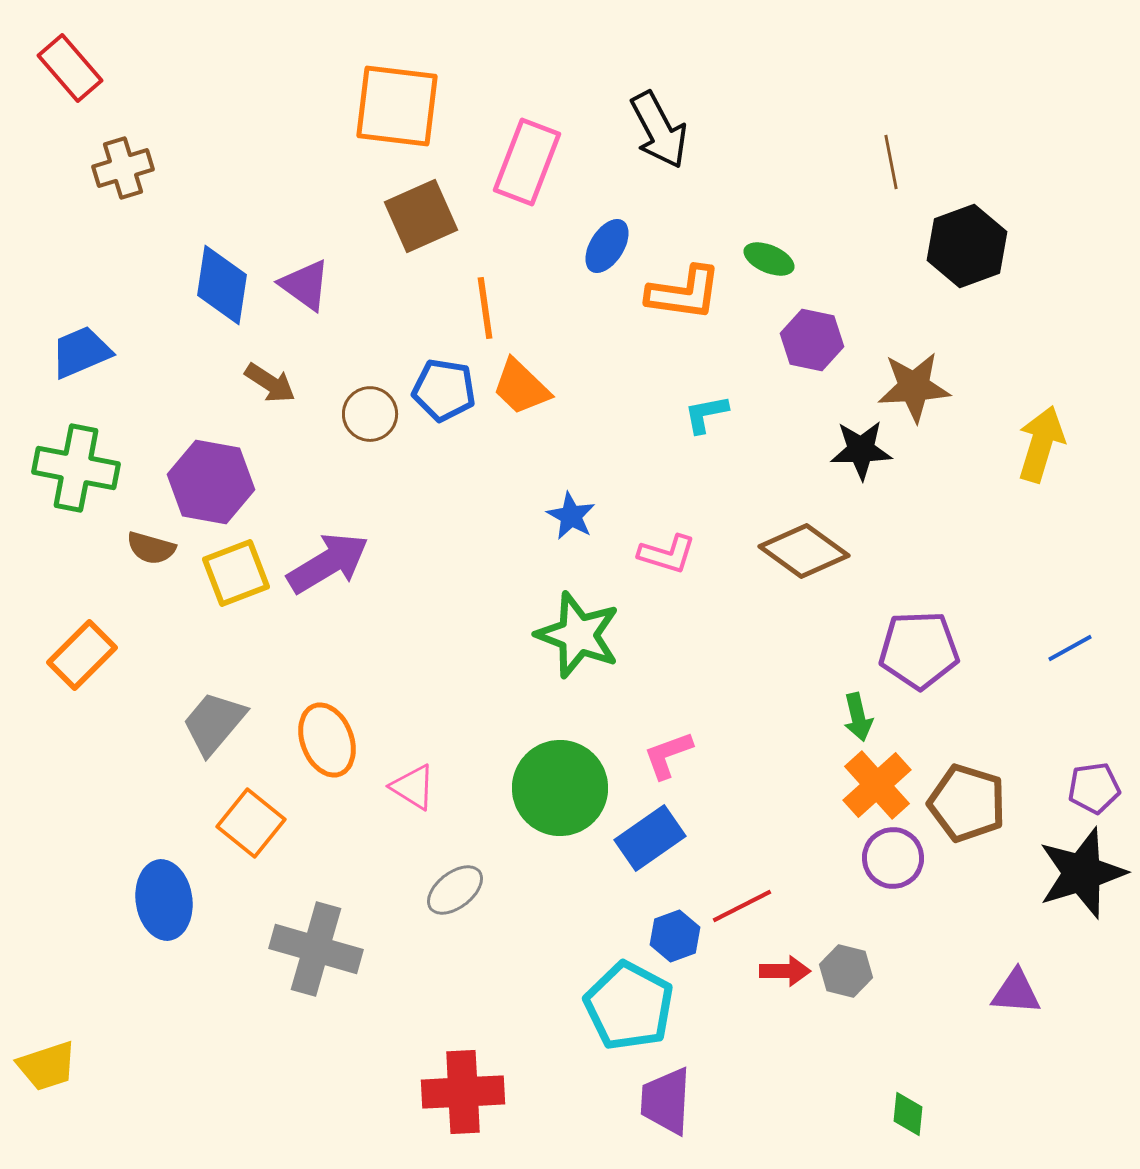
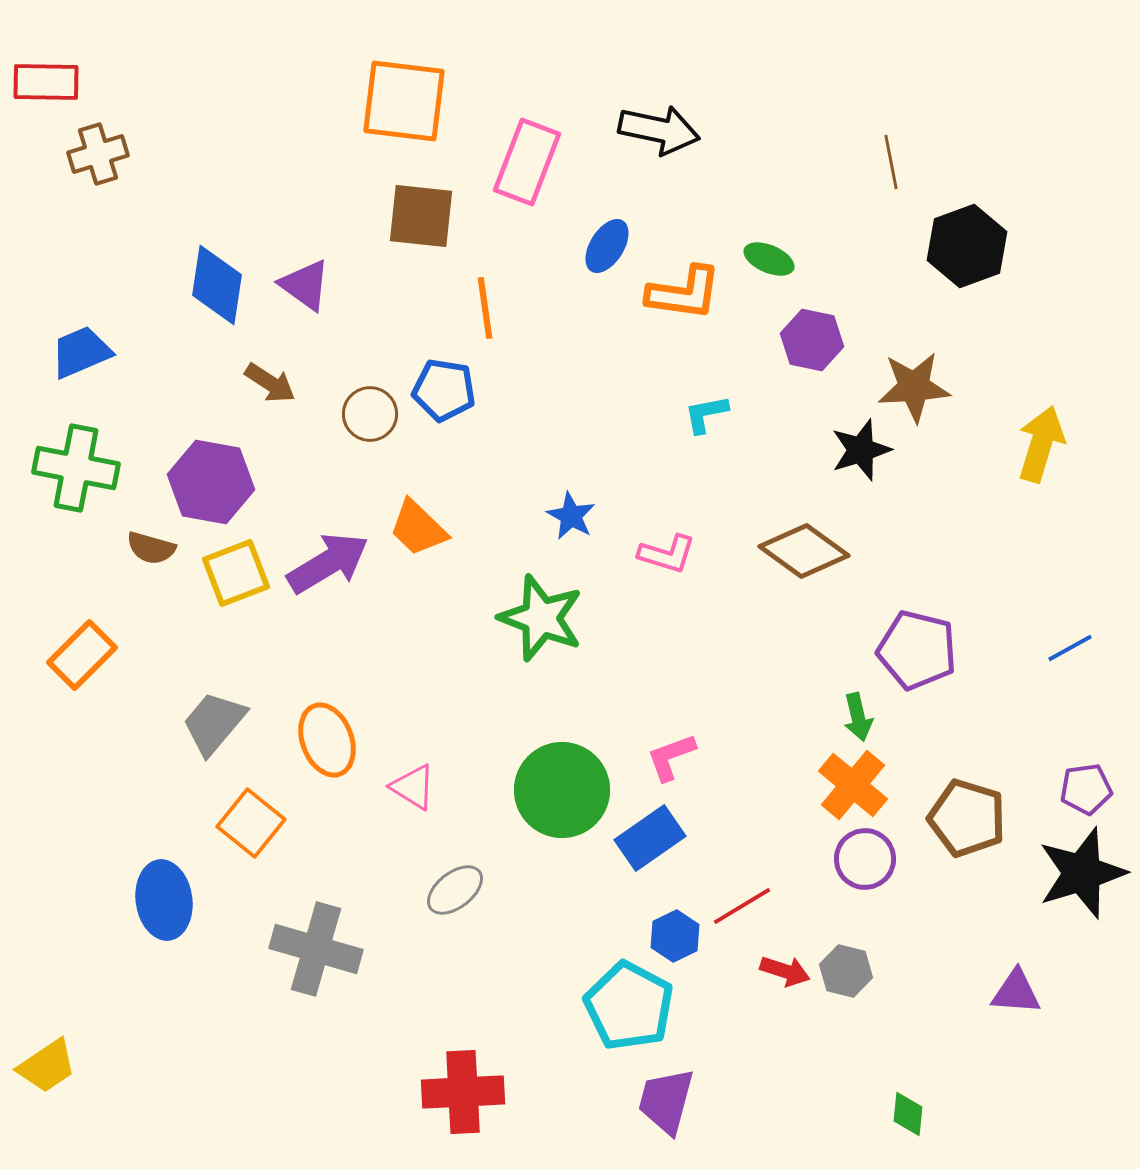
red rectangle at (70, 68): moved 24 px left, 14 px down; rotated 48 degrees counterclockwise
orange square at (397, 106): moved 7 px right, 5 px up
black arrow at (659, 130): rotated 50 degrees counterclockwise
brown cross at (123, 168): moved 25 px left, 14 px up
brown square at (421, 216): rotated 30 degrees clockwise
blue diamond at (222, 285): moved 5 px left
orange trapezoid at (521, 387): moved 103 px left, 141 px down
black star at (861, 450): rotated 16 degrees counterclockwise
green star at (578, 635): moved 37 px left, 17 px up
purple pentagon at (919, 650): moved 2 px left; rotated 16 degrees clockwise
pink L-shape at (668, 755): moved 3 px right, 2 px down
orange cross at (877, 785): moved 24 px left; rotated 8 degrees counterclockwise
green circle at (560, 788): moved 2 px right, 2 px down
purple pentagon at (1094, 788): moved 8 px left, 1 px down
brown pentagon at (967, 803): moved 15 px down
purple circle at (893, 858): moved 28 px left, 1 px down
red line at (742, 906): rotated 4 degrees counterclockwise
blue hexagon at (675, 936): rotated 6 degrees counterclockwise
red arrow at (785, 971): rotated 18 degrees clockwise
yellow trapezoid at (47, 1066): rotated 16 degrees counterclockwise
purple trapezoid at (666, 1101): rotated 12 degrees clockwise
